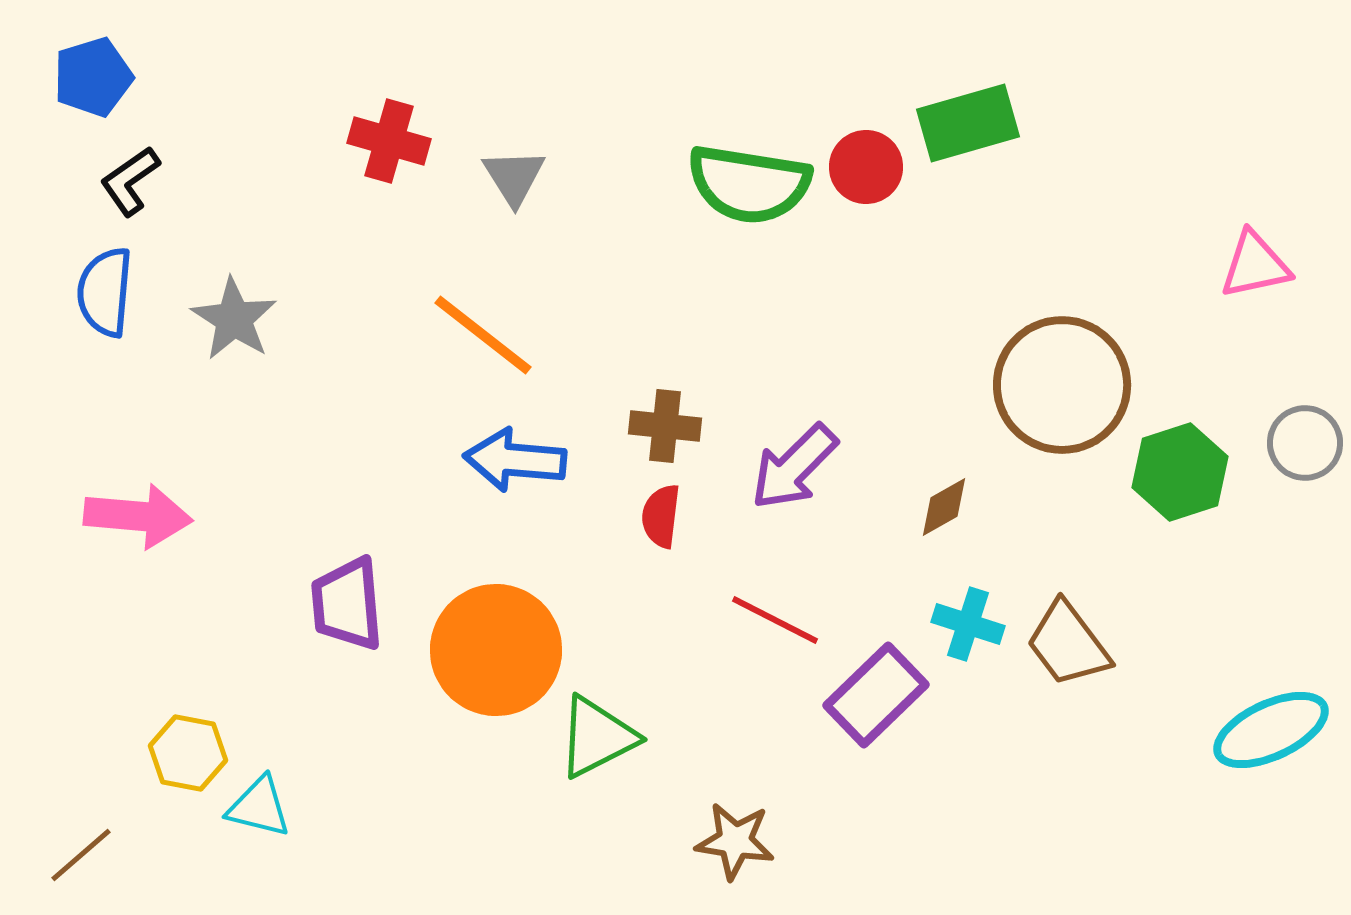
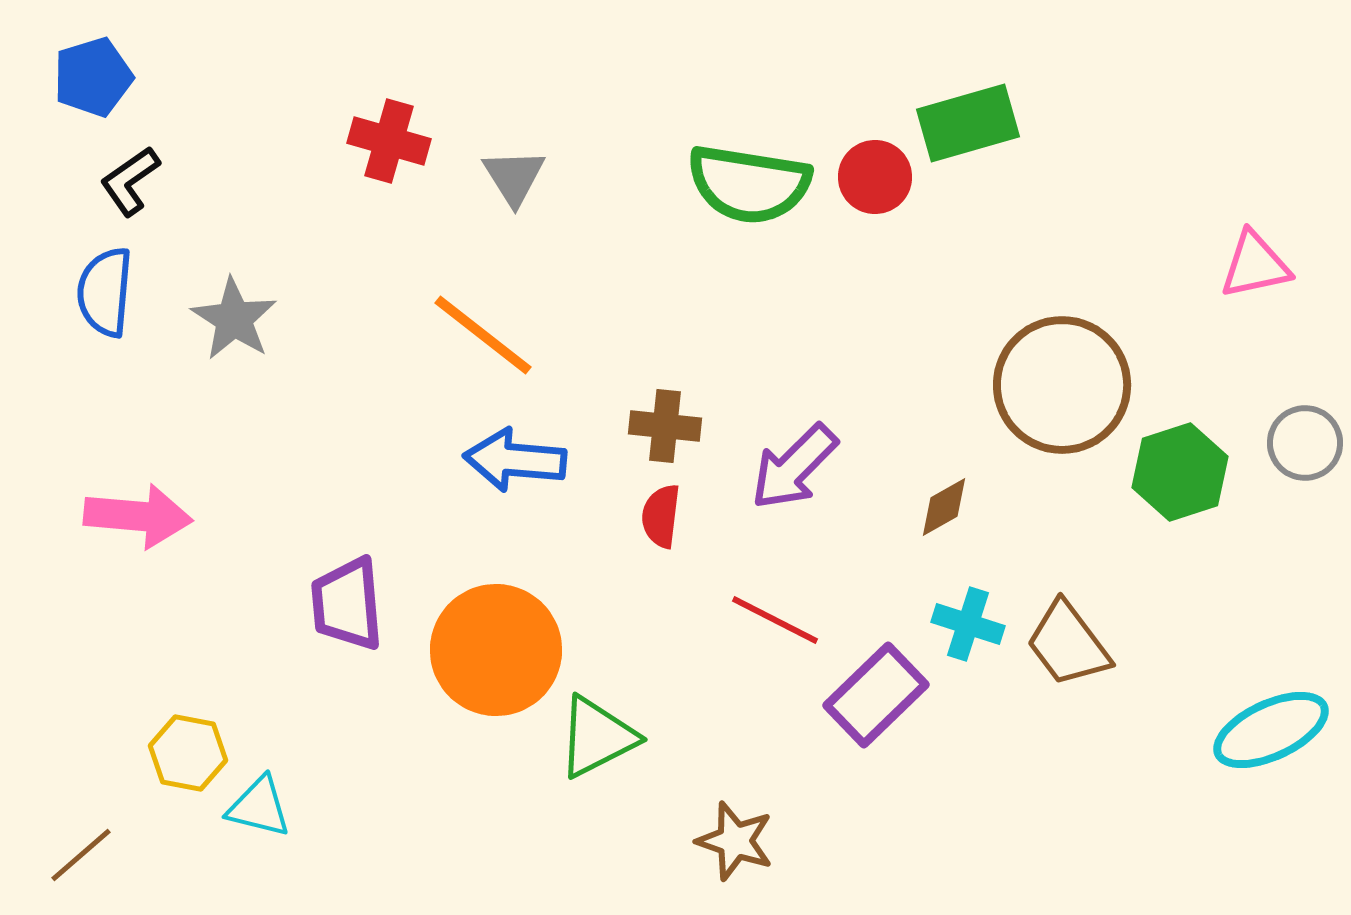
red circle: moved 9 px right, 10 px down
brown star: rotated 10 degrees clockwise
